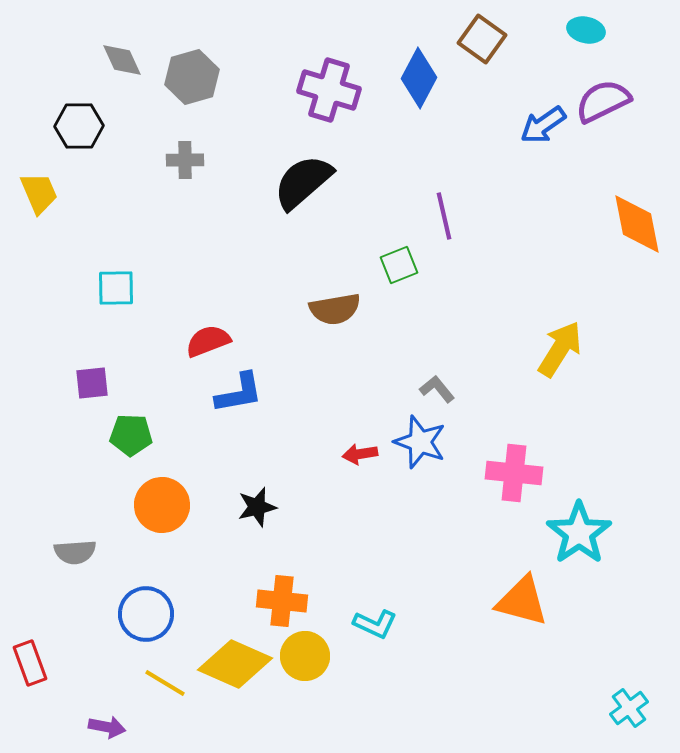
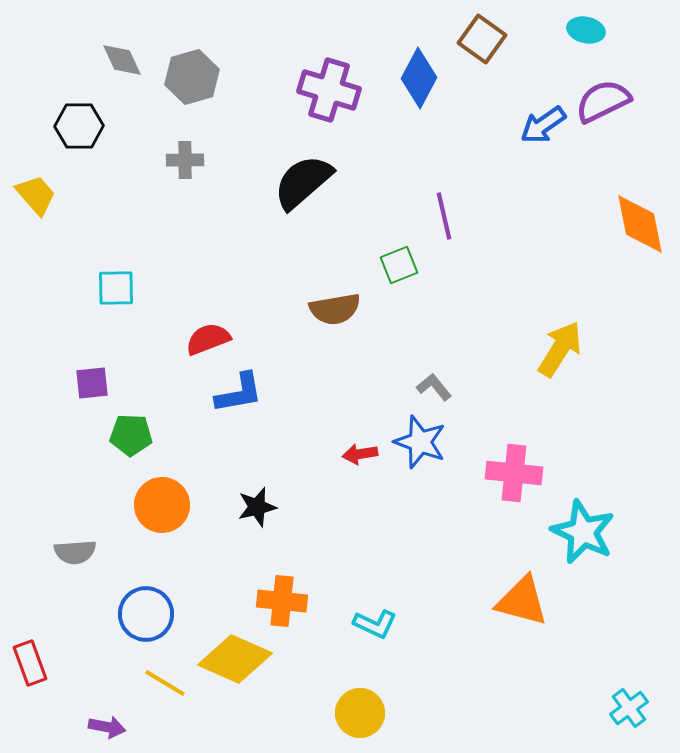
yellow trapezoid: moved 3 px left, 2 px down; rotated 18 degrees counterclockwise
orange diamond: moved 3 px right
red semicircle: moved 2 px up
gray L-shape: moved 3 px left, 2 px up
cyan star: moved 4 px right, 1 px up; rotated 12 degrees counterclockwise
yellow circle: moved 55 px right, 57 px down
yellow diamond: moved 5 px up
